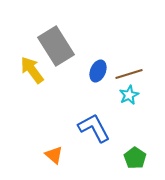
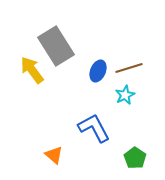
brown line: moved 6 px up
cyan star: moved 4 px left
